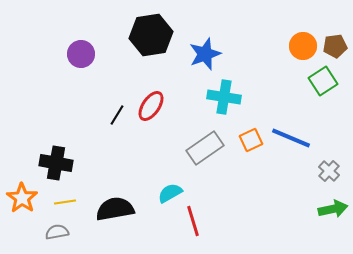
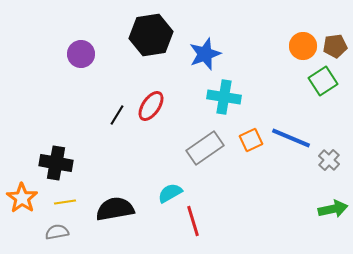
gray cross: moved 11 px up
